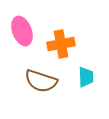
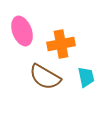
cyan trapezoid: rotated 10 degrees counterclockwise
brown semicircle: moved 4 px right, 4 px up; rotated 12 degrees clockwise
